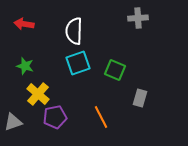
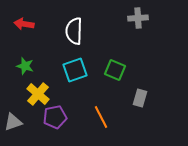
cyan square: moved 3 px left, 7 px down
